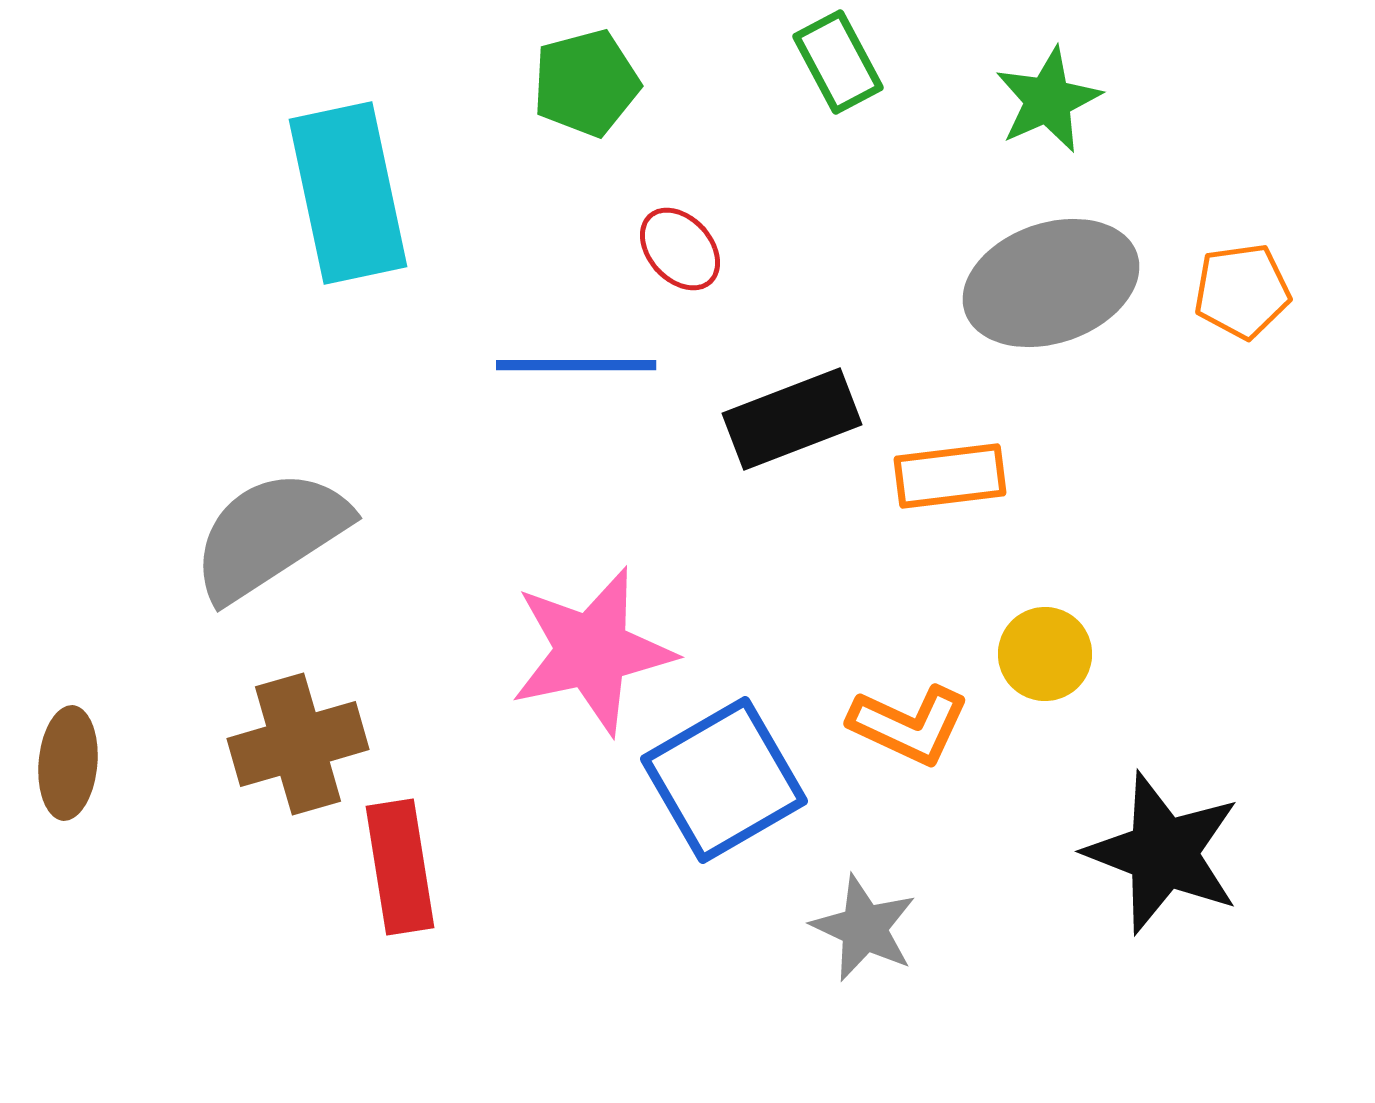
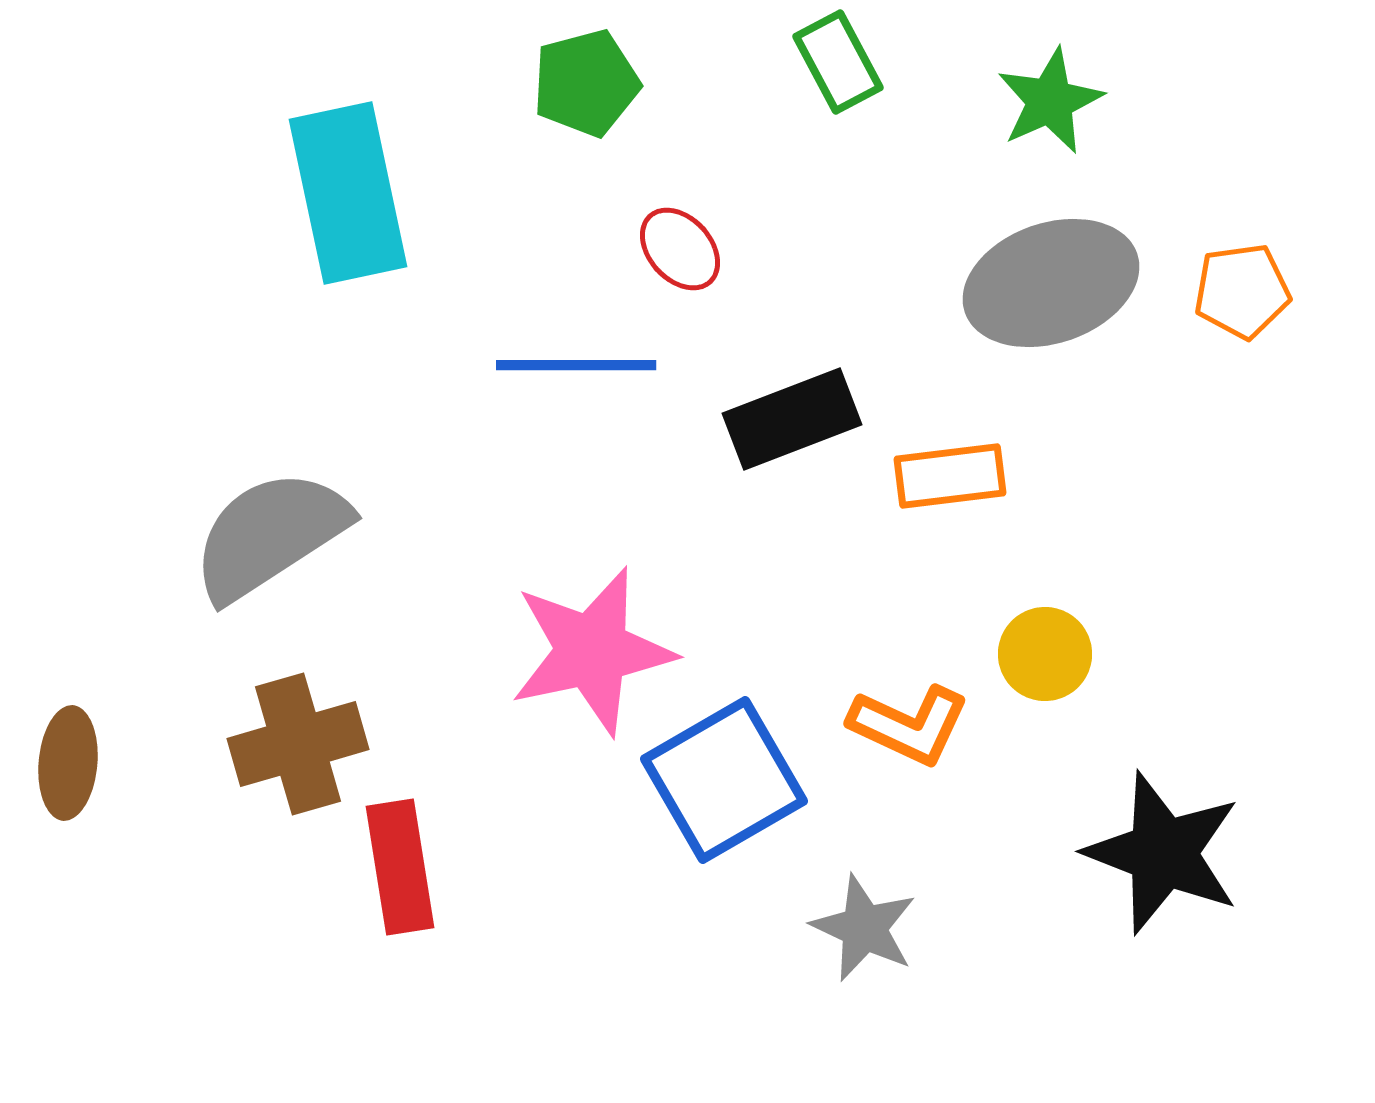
green star: moved 2 px right, 1 px down
